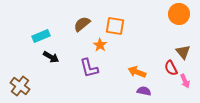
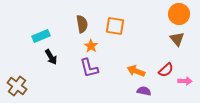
brown semicircle: rotated 120 degrees clockwise
orange star: moved 9 px left, 1 px down
brown triangle: moved 6 px left, 13 px up
black arrow: rotated 28 degrees clockwise
red semicircle: moved 5 px left, 2 px down; rotated 105 degrees counterclockwise
orange arrow: moved 1 px left, 1 px up
pink arrow: rotated 64 degrees counterclockwise
brown cross: moved 3 px left
